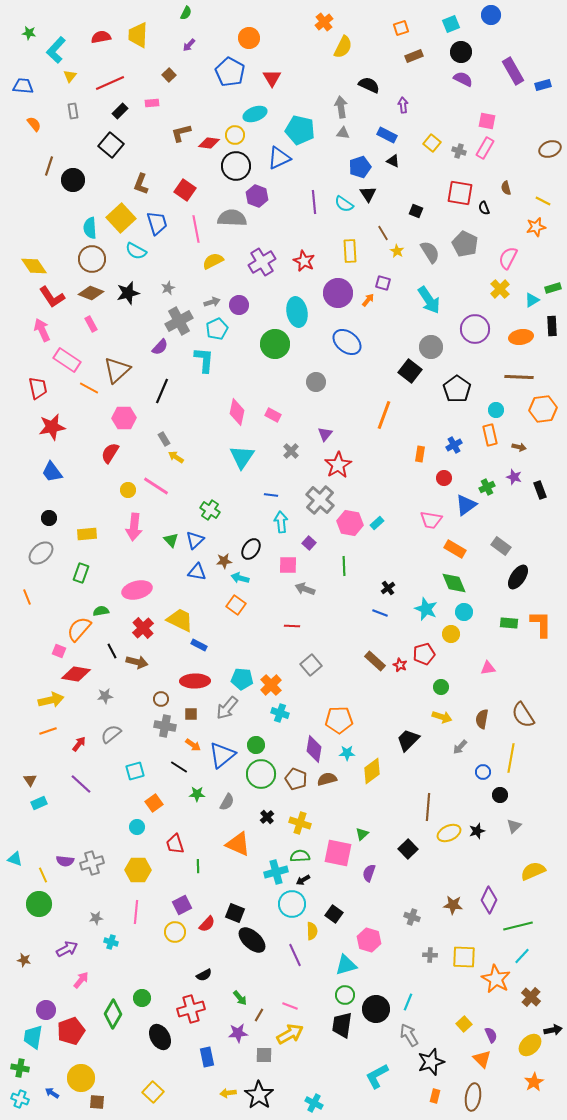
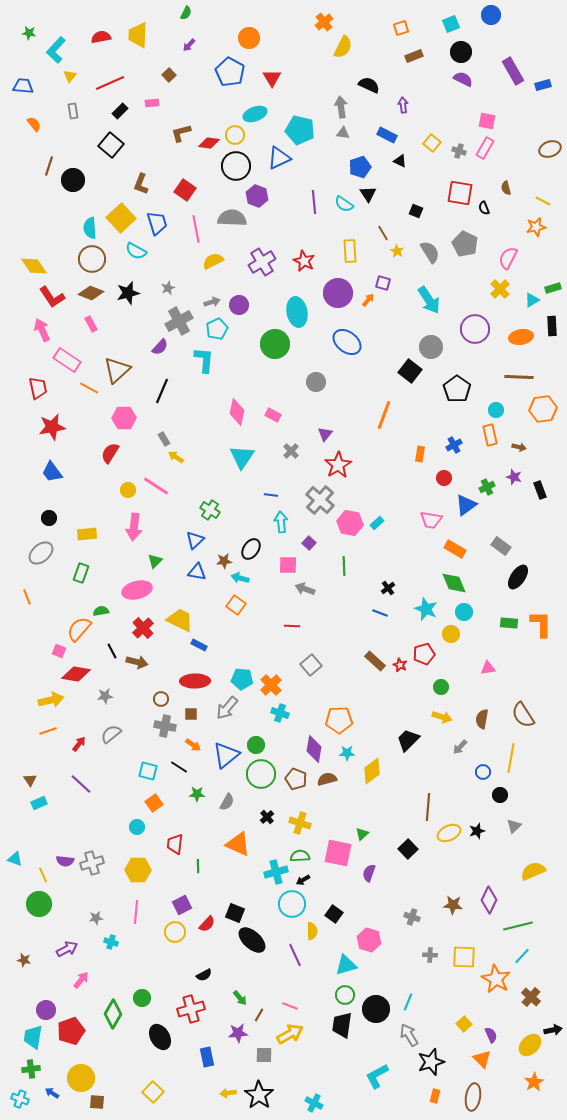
black triangle at (393, 161): moved 7 px right
green triangle at (171, 540): moved 16 px left, 21 px down; rotated 28 degrees clockwise
blue triangle at (222, 755): moved 4 px right
cyan square at (135, 771): moved 13 px right; rotated 30 degrees clockwise
red trapezoid at (175, 844): rotated 25 degrees clockwise
green cross at (20, 1068): moved 11 px right, 1 px down; rotated 18 degrees counterclockwise
